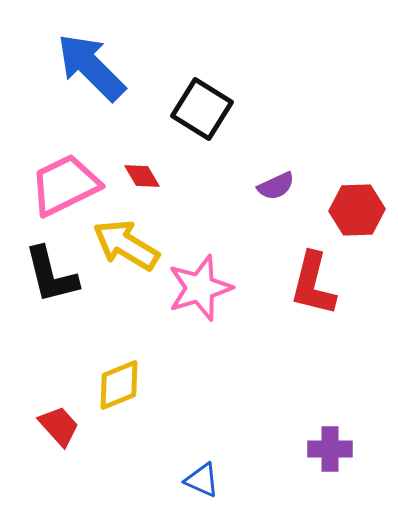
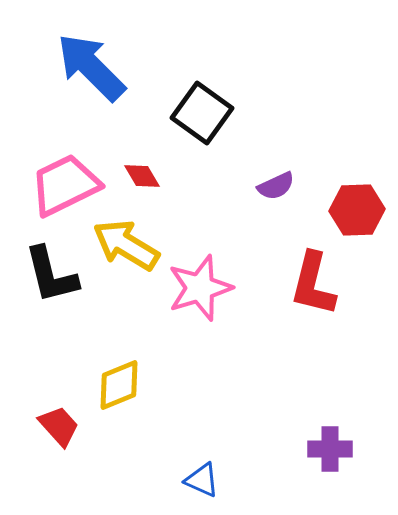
black square: moved 4 px down; rotated 4 degrees clockwise
